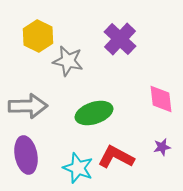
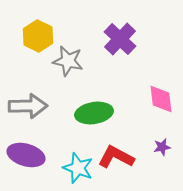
green ellipse: rotated 9 degrees clockwise
purple ellipse: rotated 63 degrees counterclockwise
